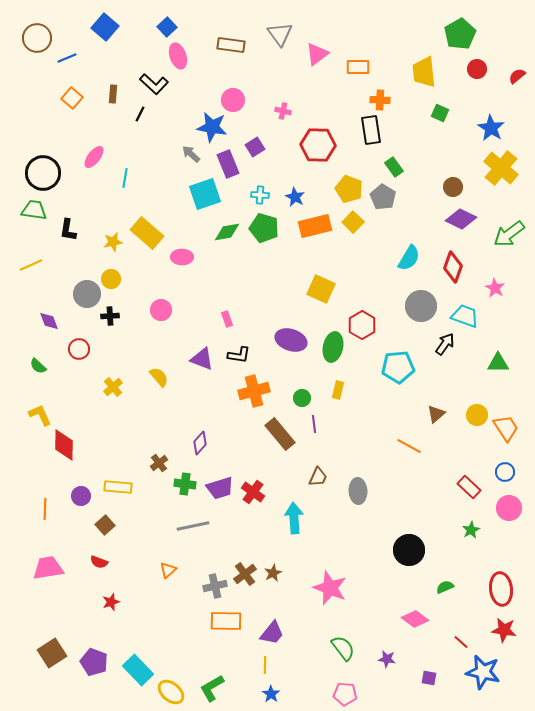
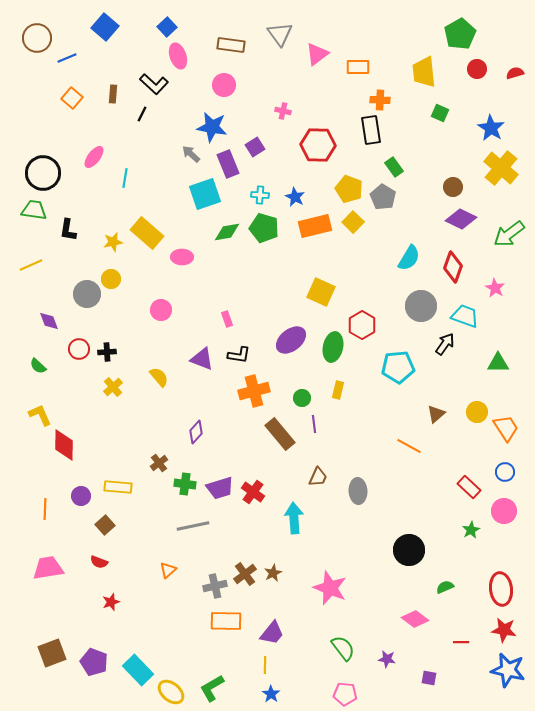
red semicircle at (517, 76): moved 2 px left, 3 px up; rotated 24 degrees clockwise
pink circle at (233, 100): moved 9 px left, 15 px up
black line at (140, 114): moved 2 px right
yellow square at (321, 289): moved 3 px down
black cross at (110, 316): moved 3 px left, 36 px down
purple ellipse at (291, 340): rotated 56 degrees counterclockwise
yellow circle at (477, 415): moved 3 px up
purple diamond at (200, 443): moved 4 px left, 11 px up
pink circle at (509, 508): moved 5 px left, 3 px down
red line at (461, 642): rotated 42 degrees counterclockwise
brown square at (52, 653): rotated 12 degrees clockwise
blue star at (483, 672): moved 25 px right, 2 px up
